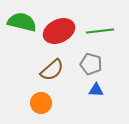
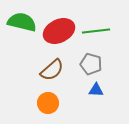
green line: moved 4 px left
orange circle: moved 7 px right
